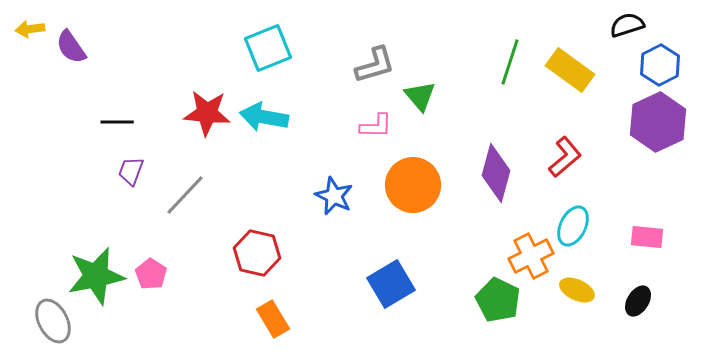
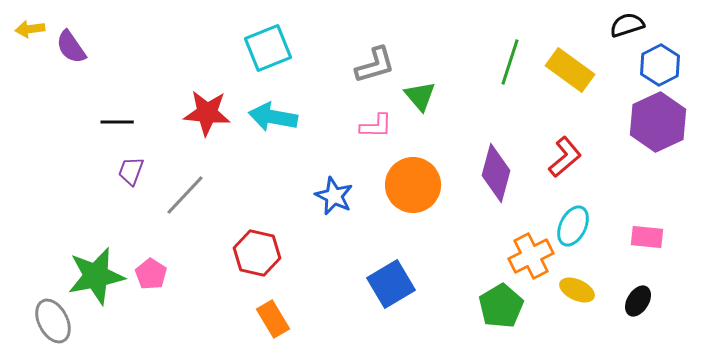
cyan arrow: moved 9 px right
green pentagon: moved 3 px right, 6 px down; rotated 15 degrees clockwise
